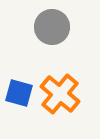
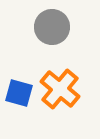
orange cross: moved 5 px up
